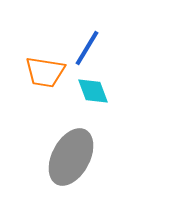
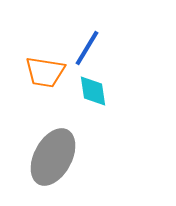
cyan diamond: rotated 12 degrees clockwise
gray ellipse: moved 18 px left
